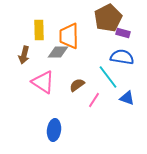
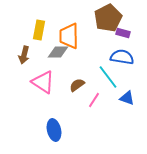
yellow rectangle: rotated 12 degrees clockwise
blue ellipse: rotated 20 degrees counterclockwise
